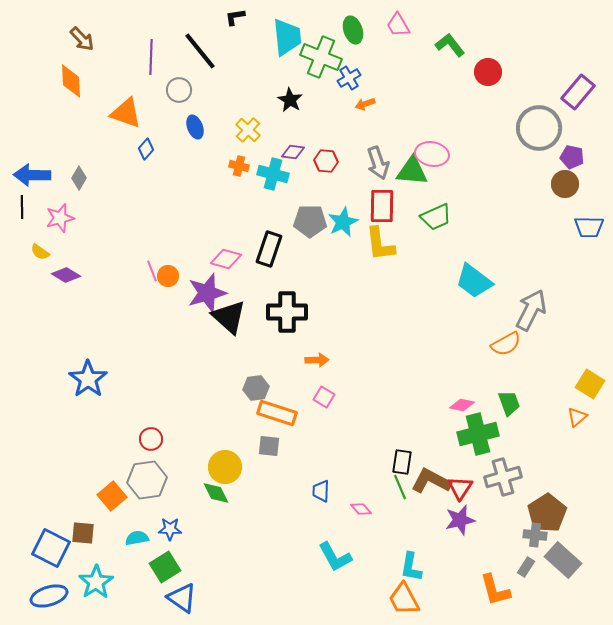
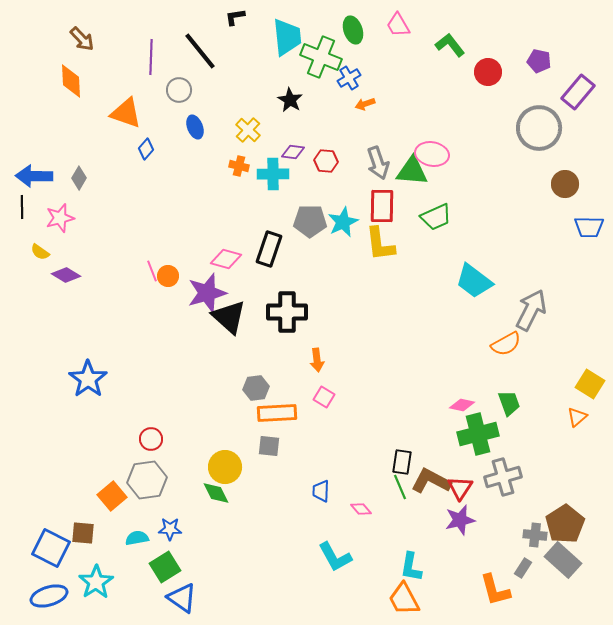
purple pentagon at (572, 157): moved 33 px left, 96 px up
cyan cross at (273, 174): rotated 16 degrees counterclockwise
blue arrow at (32, 175): moved 2 px right, 1 px down
orange arrow at (317, 360): rotated 85 degrees clockwise
orange rectangle at (277, 413): rotated 21 degrees counterclockwise
brown pentagon at (547, 513): moved 18 px right, 11 px down
gray rectangle at (526, 567): moved 3 px left, 1 px down
